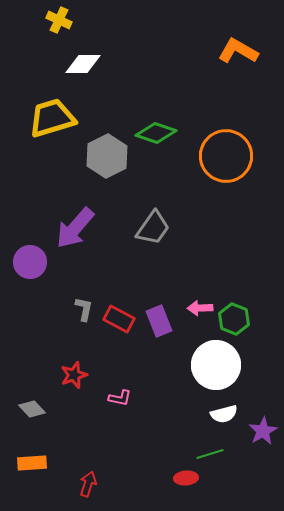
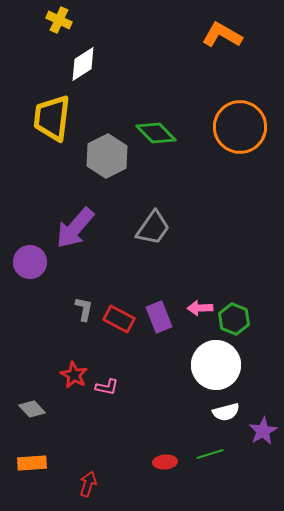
orange L-shape: moved 16 px left, 16 px up
white diamond: rotated 33 degrees counterclockwise
yellow trapezoid: rotated 66 degrees counterclockwise
green diamond: rotated 27 degrees clockwise
orange circle: moved 14 px right, 29 px up
purple rectangle: moved 4 px up
red star: rotated 24 degrees counterclockwise
pink L-shape: moved 13 px left, 11 px up
white semicircle: moved 2 px right, 2 px up
red ellipse: moved 21 px left, 16 px up
